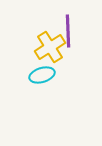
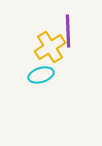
cyan ellipse: moved 1 px left
